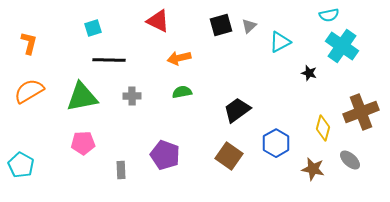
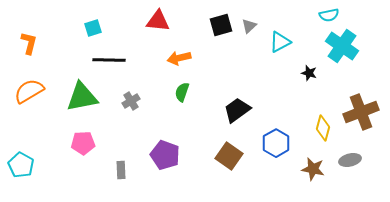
red triangle: rotated 20 degrees counterclockwise
green semicircle: rotated 60 degrees counterclockwise
gray cross: moved 1 px left, 5 px down; rotated 30 degrees counterclockwise
gray ellipse: rotated 55 degrees counterclockwise
